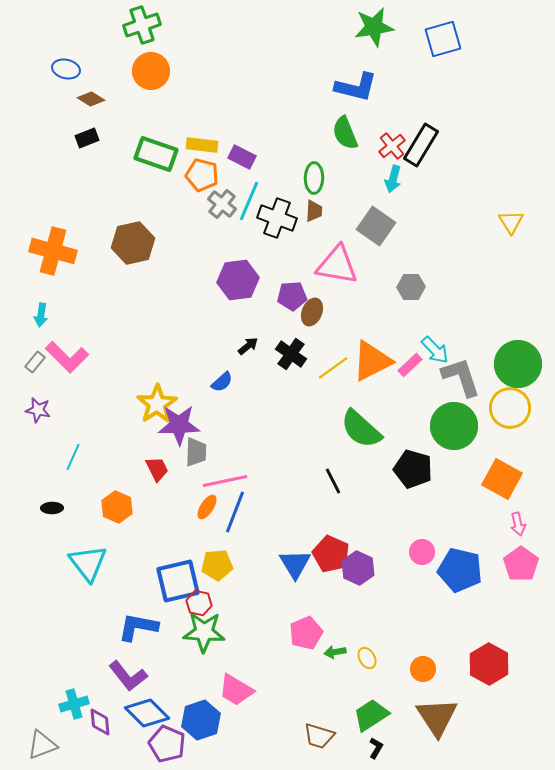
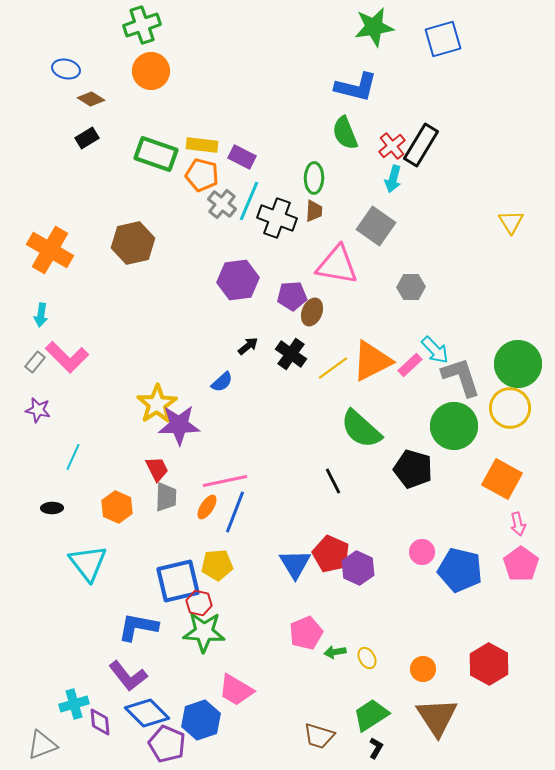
black rectangle at (87, 138): rotated 10 degrees counterclockwise
orange cross at (53, 251): moved 3 px left, 1 px up; rotated 15 degrees clockwise
gray trapezoid at (196, 452): moved 30 px left, 45 px down
